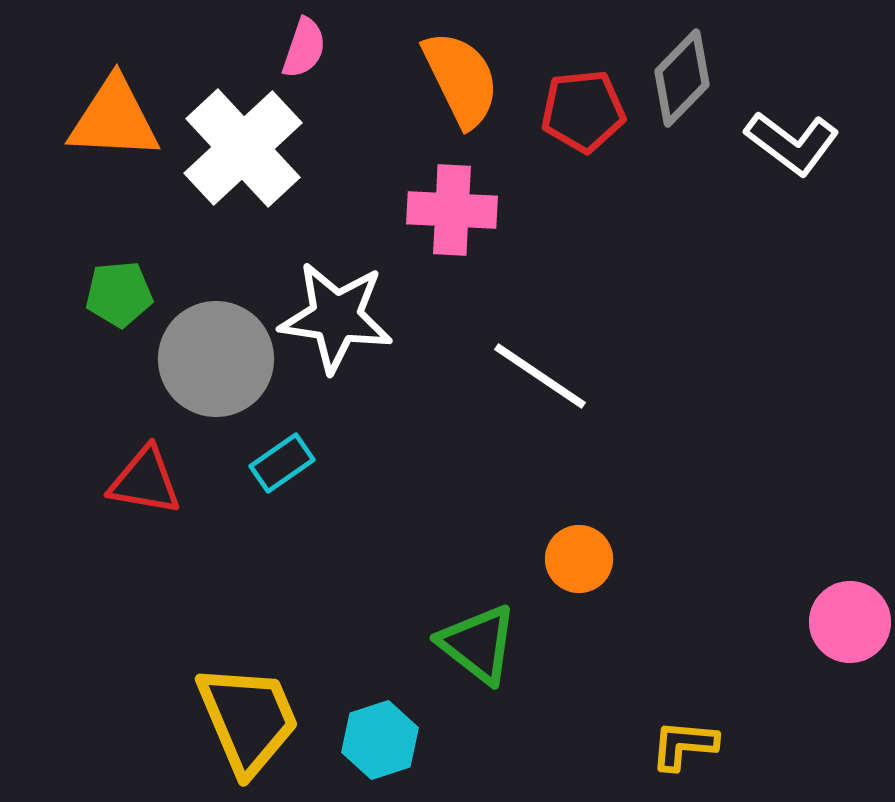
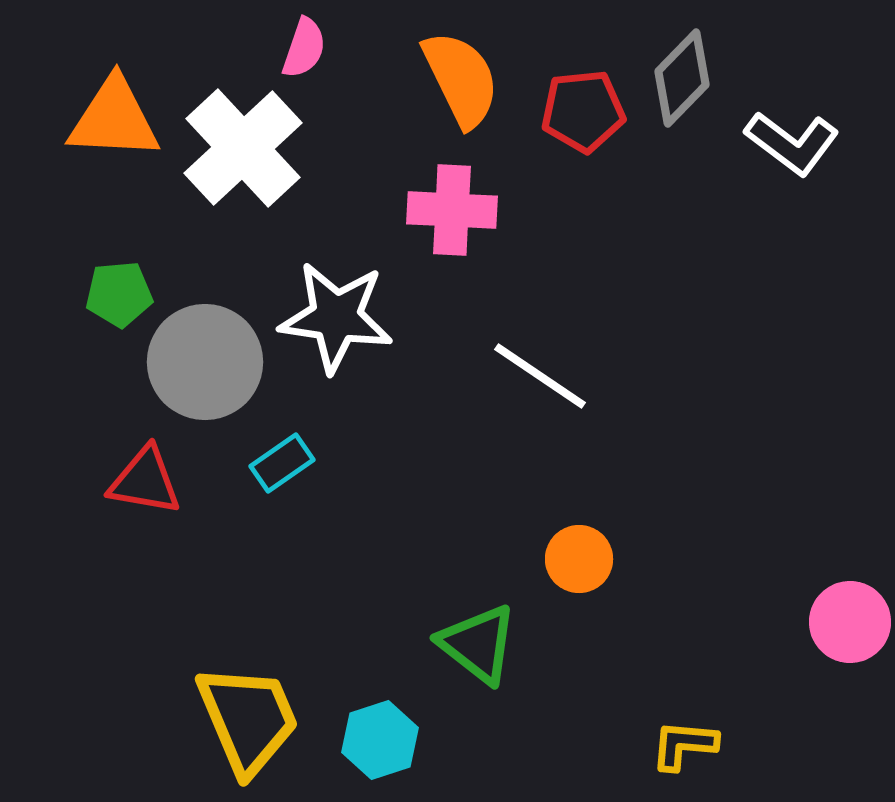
gray circle: moved 11 px left, 3 px down
